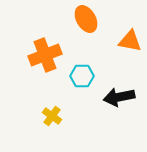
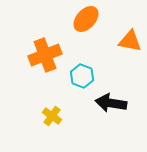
orange ellipse: rotated 72 degrees clockwise
cyan hexagon: rotated 20 degrees clockwise
black arrow: moved 8 px left, 6 px down; rotated 20 degrees clockwise
